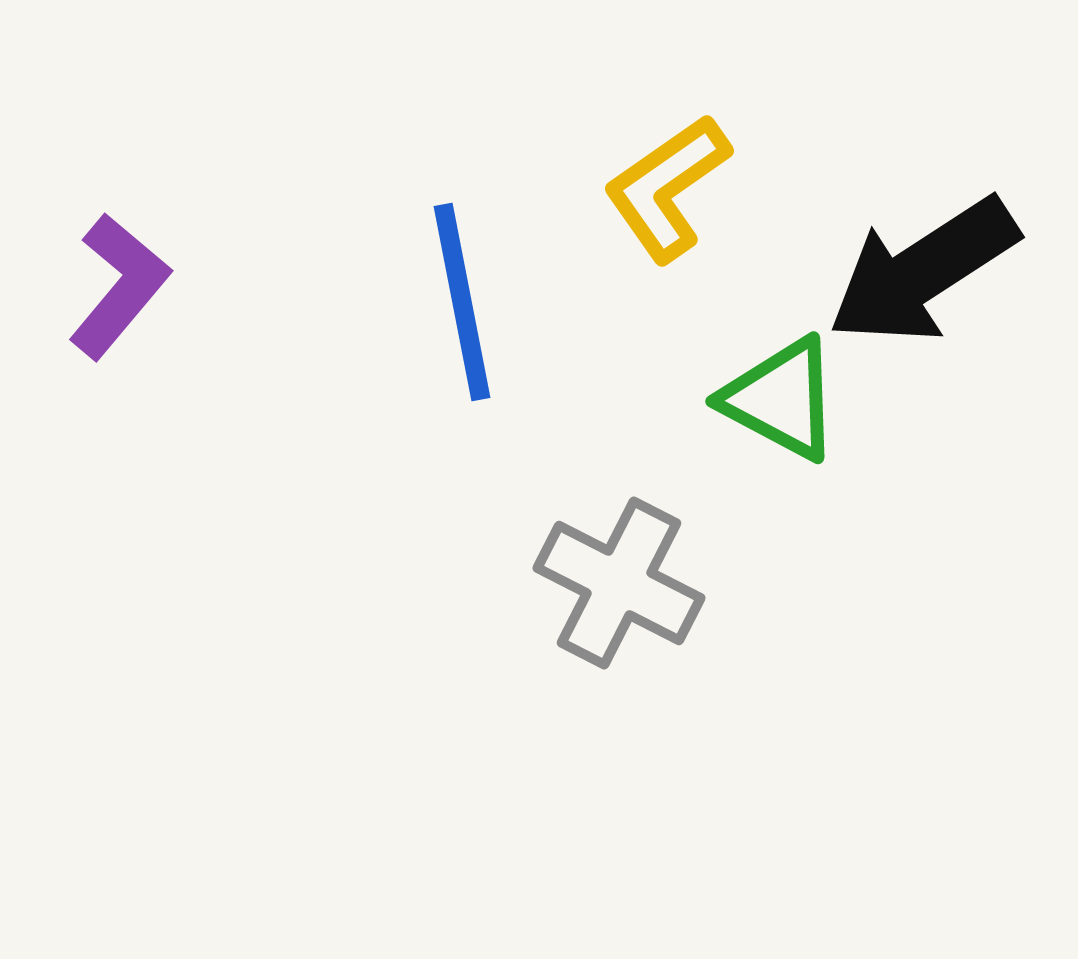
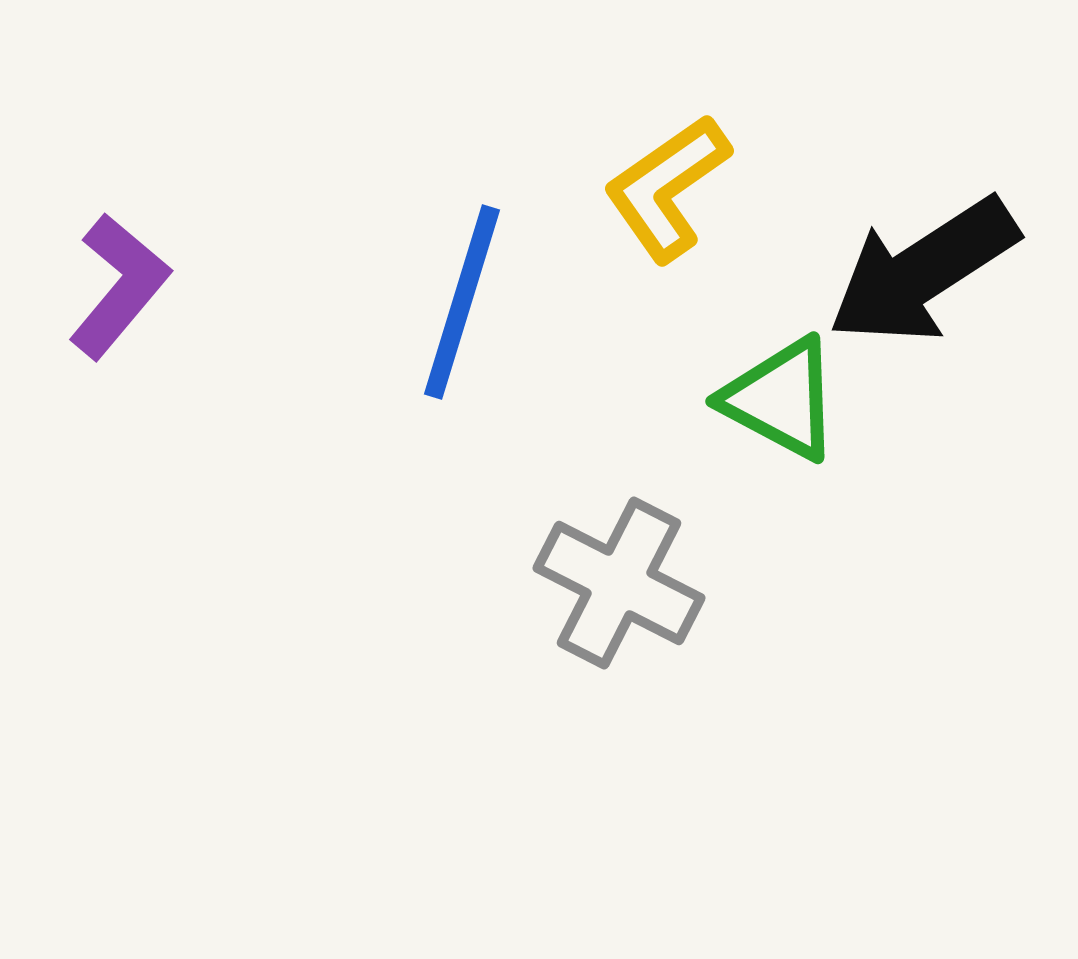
blue line: rotated 28 degrees clockwise
